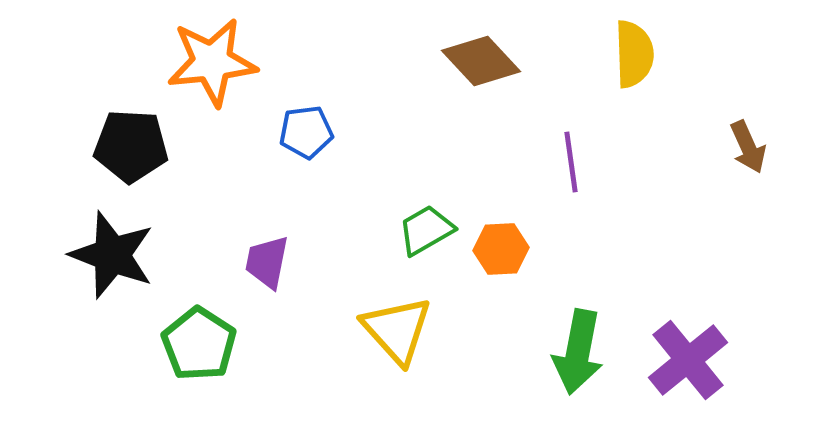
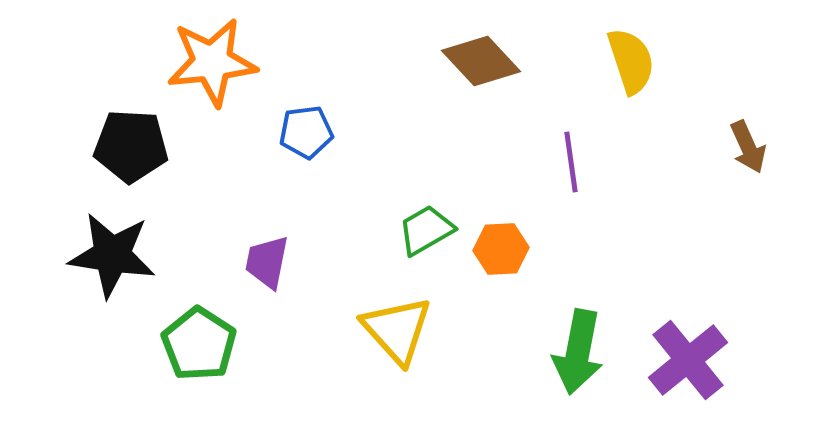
yellow semicircle: moved 3 px left, 7 px down; rotated 16 degrees counterclockwise
black star: rotated 12 degrees counterclockwise
